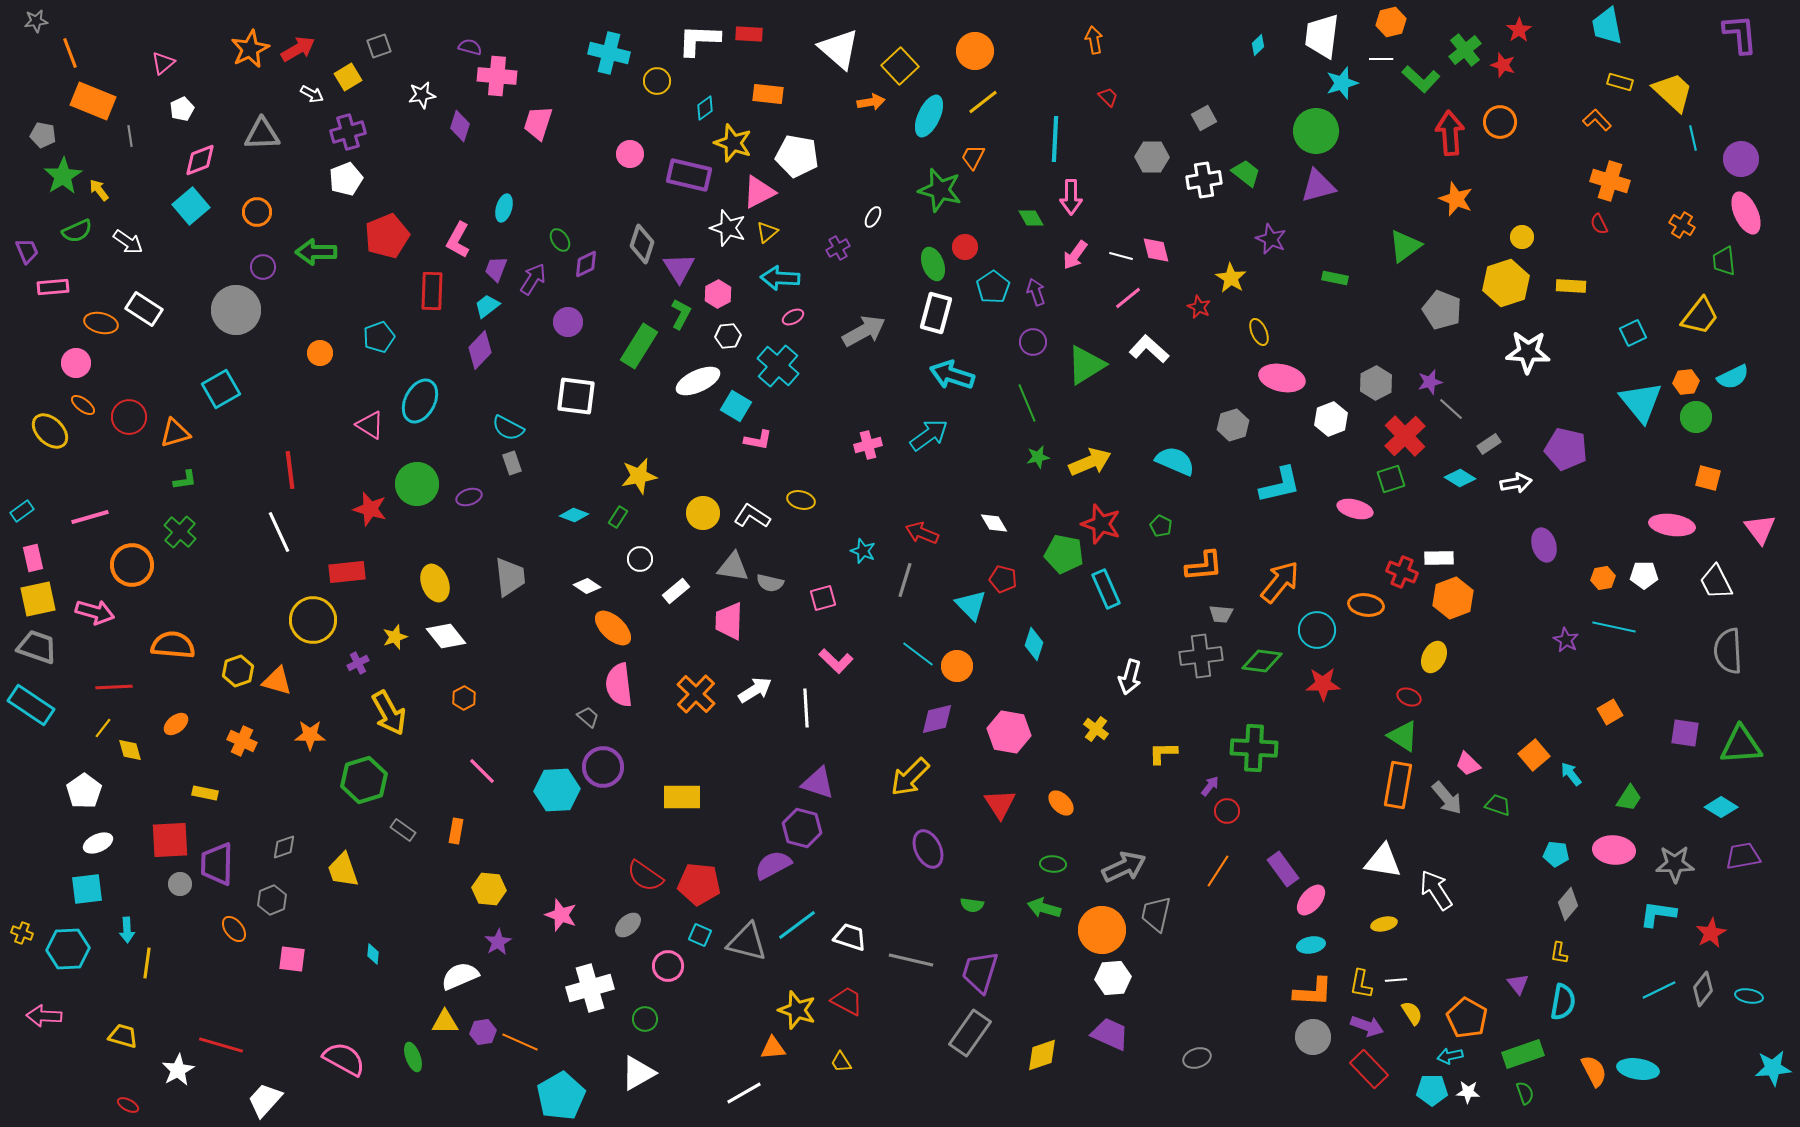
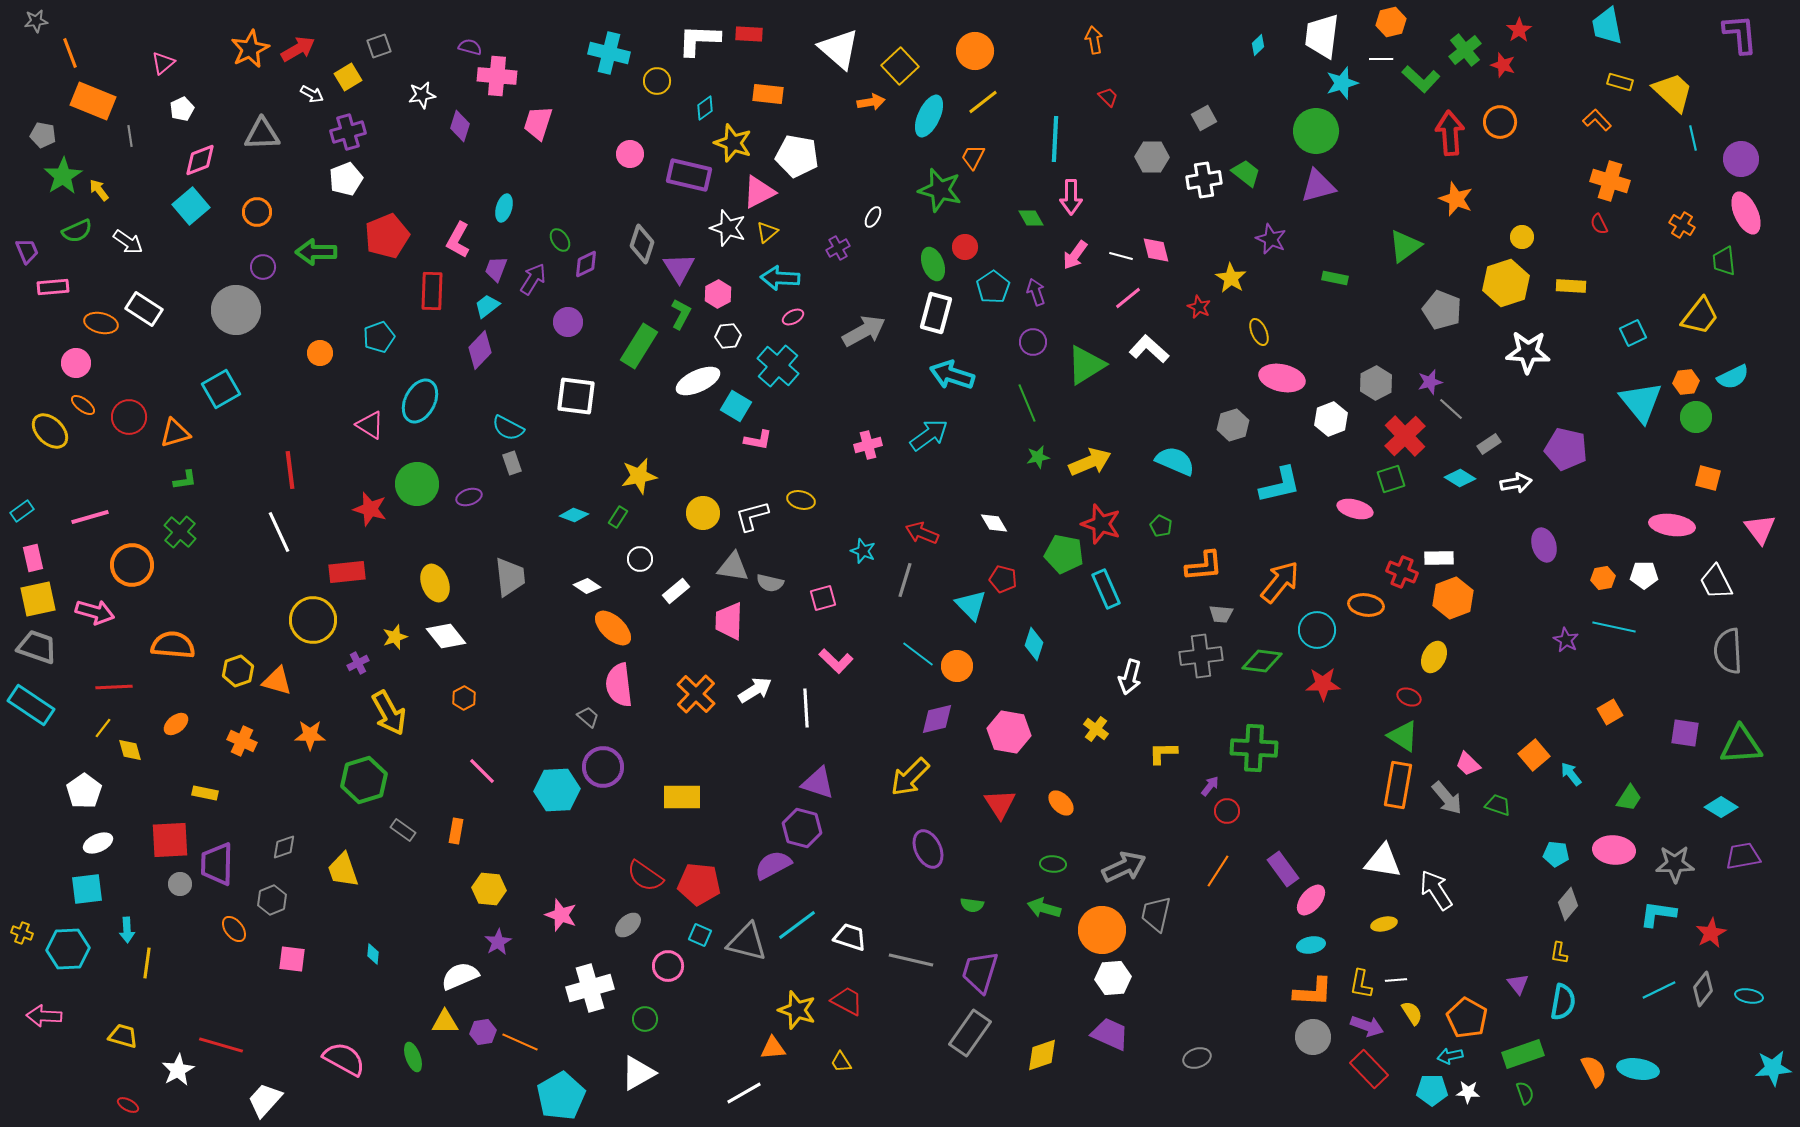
white L-shape at (752, 516): rotated 48 degrees counterclockwise
